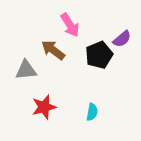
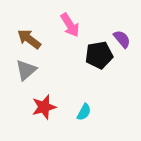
purple semicircle: rotated 90 degrees counterclockwise
brown arrow: moved 24 px left, 11 px up
black pentagon: rotated 12 degrees clockwise
gray triangle: rotated 35 degrees counterclockwise
cyan semicircle: moved 8 px left; rotated 18 degrees clockwise
